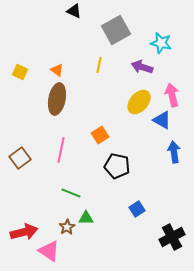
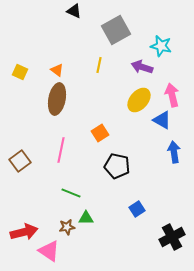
cyan star: moved 3 px down
yellow ellipse: moved 2 px up
orange square: moved 2 px up
brown square: moved 3 px down
brown star: rotated 21 degrees clockwise
